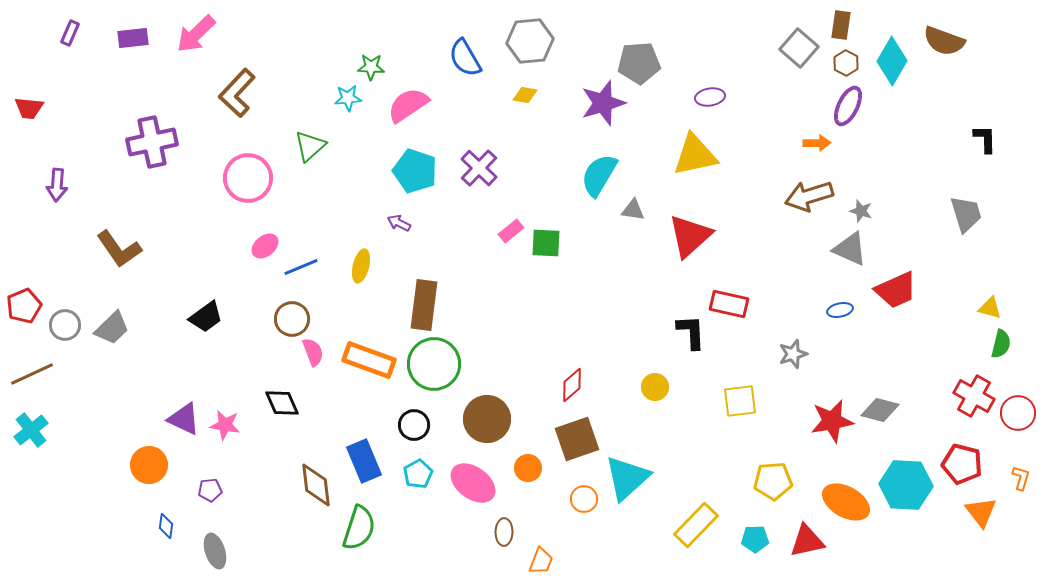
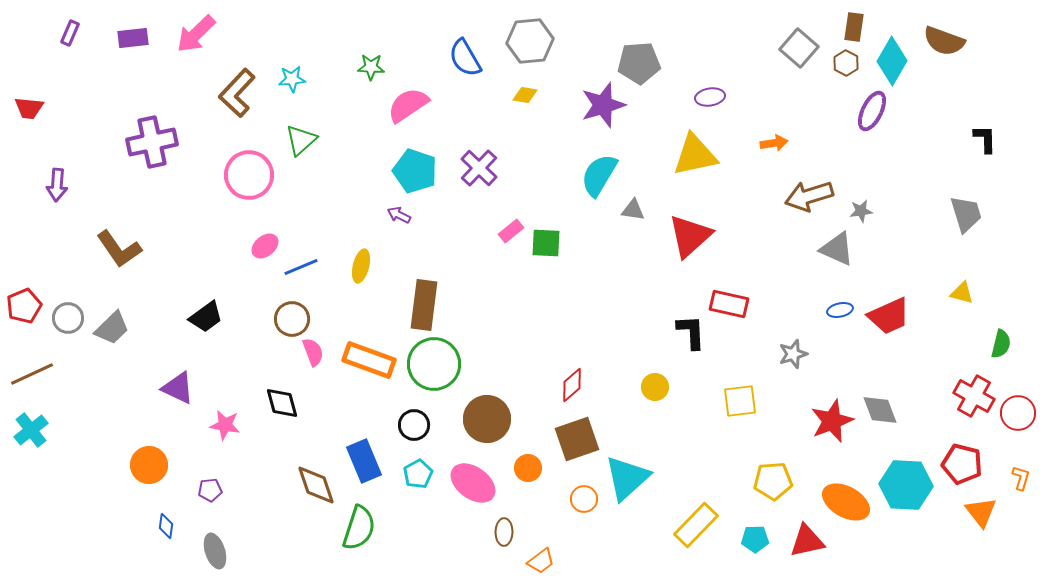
brown rectangle at (841, 25): moved 13 px right, 2 px down
cyan star at (348, 98): moved 56 px left, 19 px up
purple star at (603, 103): moved 2 px down
purple ellipse at (848, 106): moved 24 px right, 5 px down
orange arrow at (817, 143): moved 43 px left; rotated 8 degrees counterclockwise
green triangle at (310, 146): moved 9 px left, 6 px up
pink circle at (248, 178): moved 1 px right, 3 px up
gray star at (861, 211): rotated 25 degrees counterclockwise
purple arrow at (399, 223): moved 8 px up
gray triangle at (850, 249): moved 13 px left
red trapezoid at (896, 290): moved 7 px left, 26 px down
yellow triangle at (990, 308): moved 28 px left, 15 px up
gray circle at (65, 325): moved 3 px right, 7 px up
black diamond at (282, 403): rotated 9 degrees clockwise
gray diamond at (880, 410): rotated 54 degrees clockwise
purple triangle at (184, 419): moved 6 px left, 31 px up
red star at (832, 421): rotated 12 degrees counterclockwise
brown diamond at (316, 485): rotated 12 degrees counterclockwise
orange trapezoid at (541, 561): rotated 32 degrees clockwise
